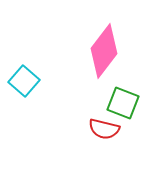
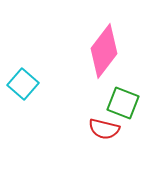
cyan square: moved 1 px left, 3 px down
